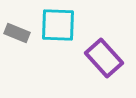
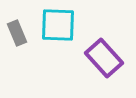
gray rectangle: rotated 45 degrees clockwise
